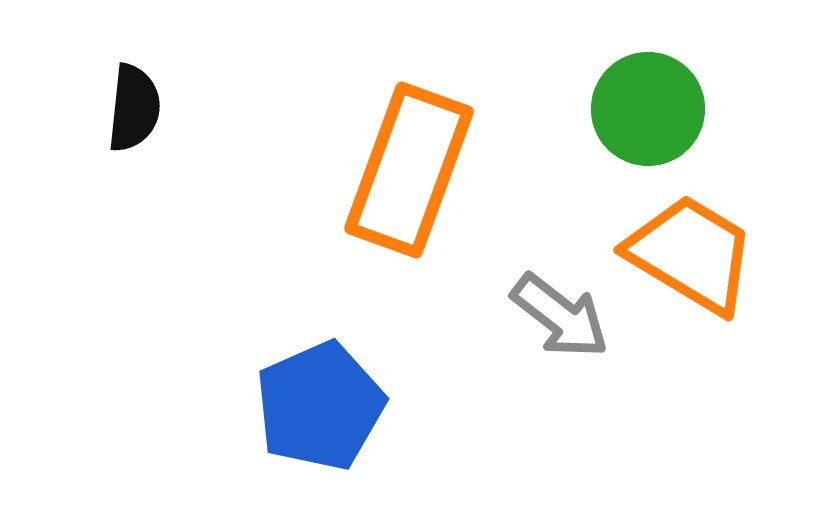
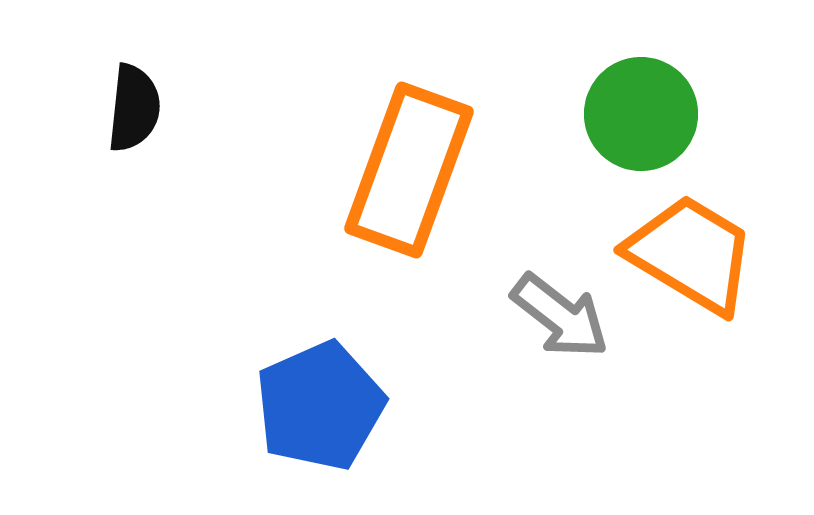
green circle: moved 7 px left, 5 px down
